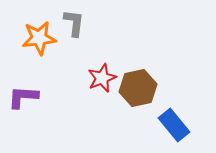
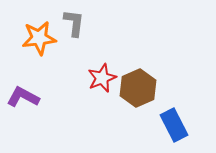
brown hexagon: rotated 12 degrees counterclockwise
purple L-shape: rotated 24 degrees clockwise
blue rectangle: rotated 12 degrees clockwise
